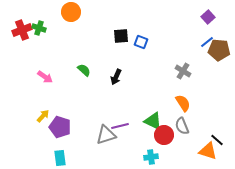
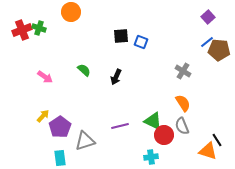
purple pentagon: rotated 20 degrees clockwise
gray triangle: moved 21 px left, 6 px down
black line: rotated 16 degrees clockwise
